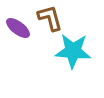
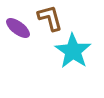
cyan star: rotated 30 degrees clockwise
